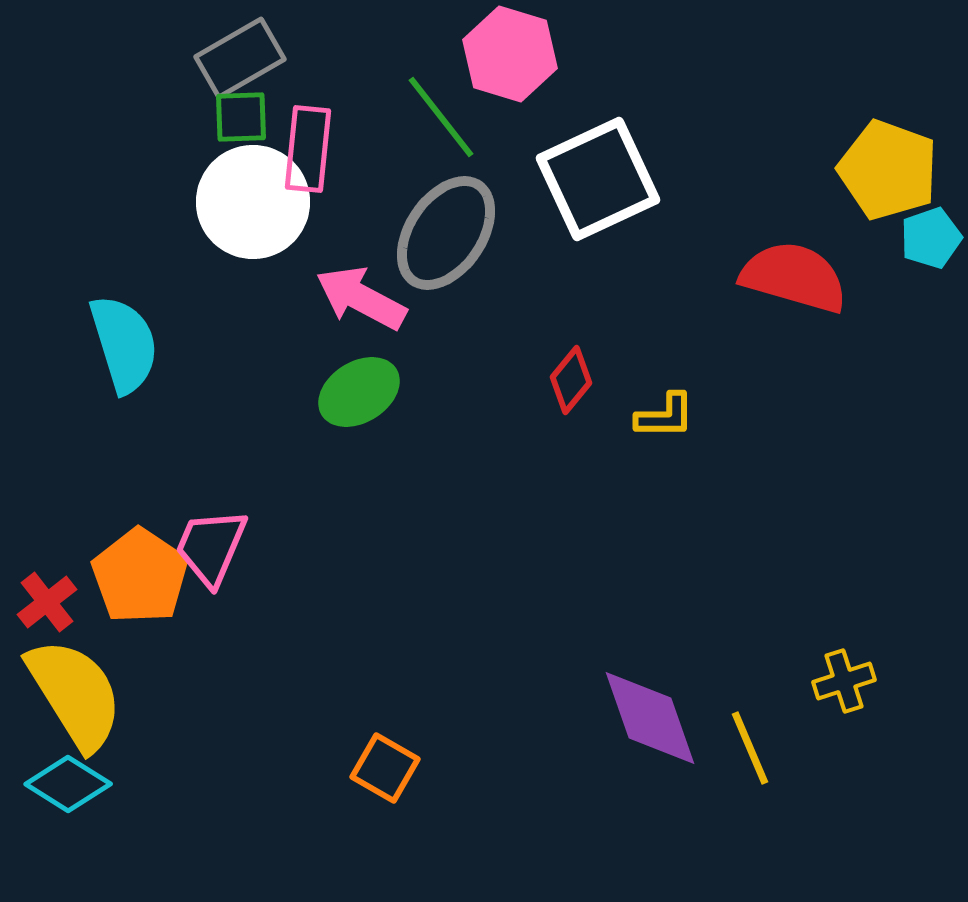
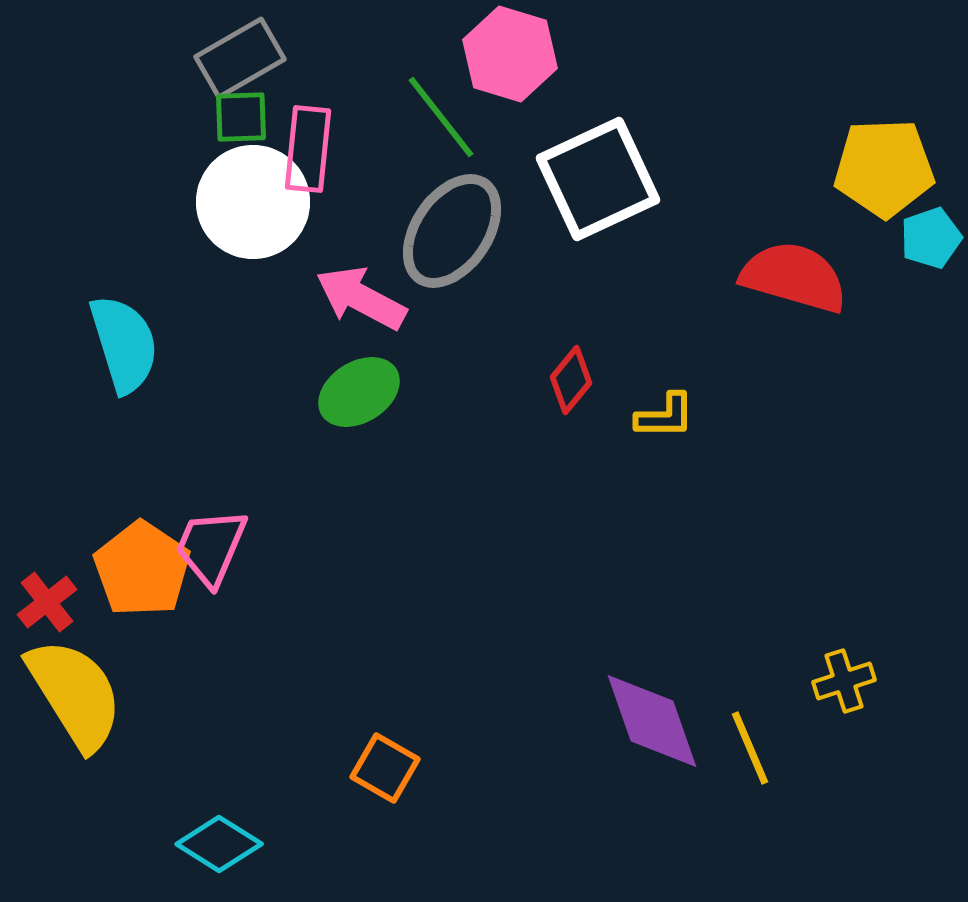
yellow pentagon: moved 4 px left, 2 px up; rotated 22 degrees counterclockwise
gray ellipse: moved 6 px right, 2 px up
orange pentagon: moved 2 px right, 7 px up
purple diamond: moved 2 px right, 3 px down
cyan diamond: moved 151 px right, 60 px down
